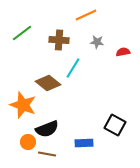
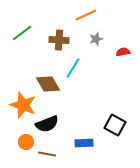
gray star: moved 1 px left, 3 px up; rotated 24 degrees counterclockwise
brown diamond: moved 1 px down; rotated 20 degrees clockwise
black semicircle: moved 5 px up
orange circle: moved 2 px left
